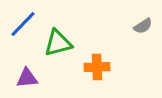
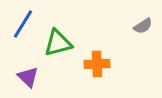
blue line: rotated 12 degrees counterclockwise
orange cross: moved 3 px up
purple triangle: moved 1 px right, 1 px up; rotated 50 degrees clockwise
